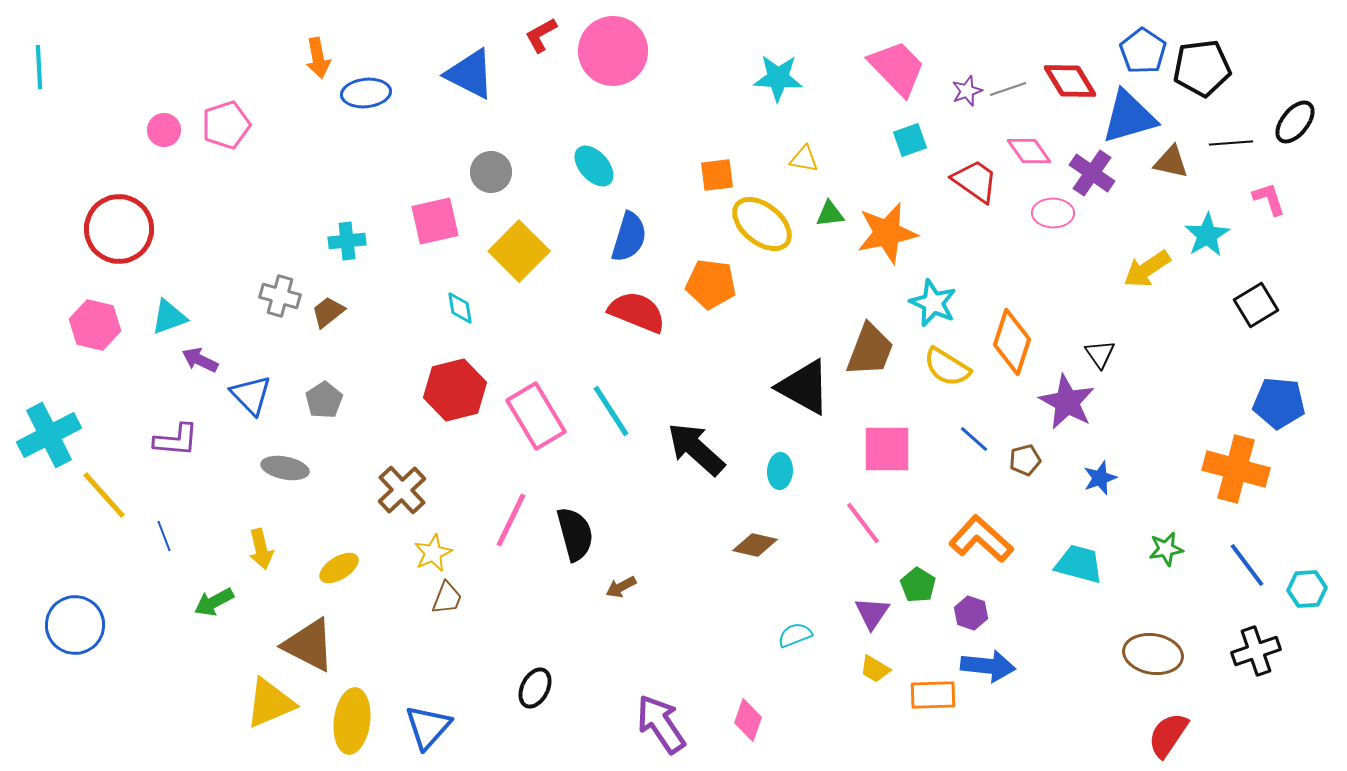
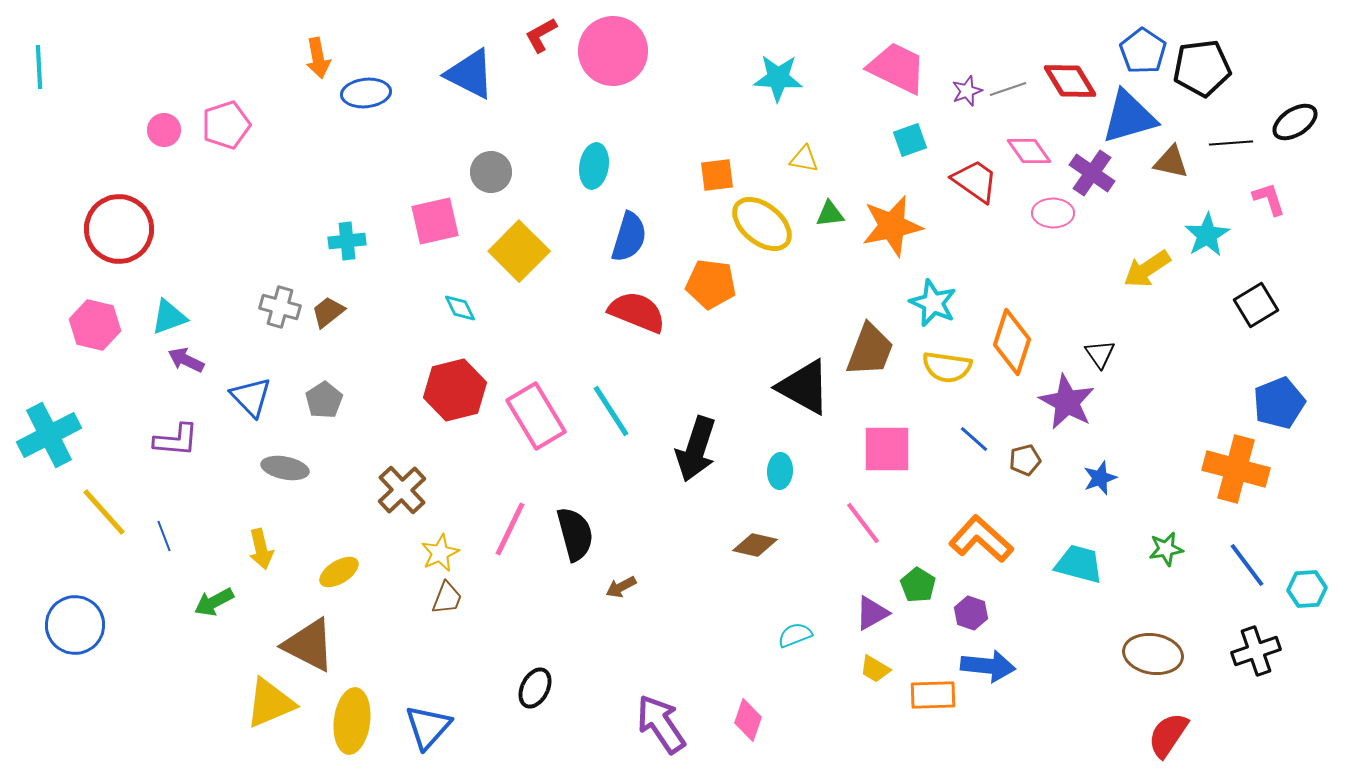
pink trapezoid at (897, 68): rotated 20 degrees counterclockwise
black ellipse at (1295, 122): rotated 18 degrees clockwise
cyan ellipse at (594, 166): rotated 51 degrees clockwise
orange star at (887, 233): moved 5 px right, 7 px up
gray cross at (280, 296): moved 11 px down
cyan diamond at (460, 308): rotated 16 degrees counterclockwise
purple arrow at (200, 360): moved 14 px left
yellow semicircle at (947, 367): rotated 24 degrees counterclockwise
blue triangle at (251, 395): moved 2 px down
blue pentagon at (1279, 403): rotated 27 degrees counterclockwise
black arrow at (696, 449): rotated 114 degrees counterclockwise
yellow line at (104, 495): moved 17 px down
pink line at (511, 520): moved 1 px left, 9 px down
yellow star at (433, 553): moved 7 px right
yellow ellipse at (339, 568): moved 4 px down
purple triangle at (872, 613): rotated 27 degrees clockwise
